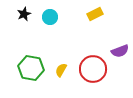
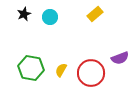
yellow rectangle: rotated 14 degrees counterclockwise
purple semicircle: moved 7 px down
red circle: moved 2 px left, 4 px down
